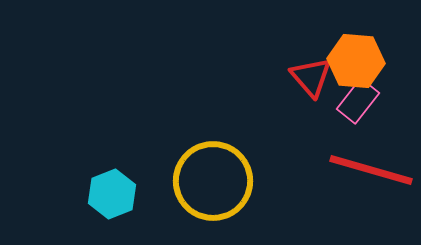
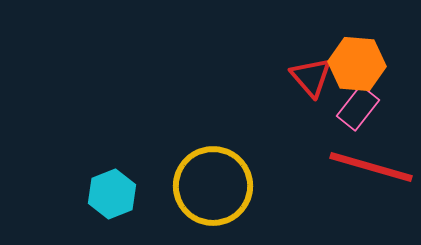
orange hexagon: moved 1 px right, 3 px down
pink rectangle: moved 7 px down
red line: moved 3 px up
yellow circle: moved 5 px down
